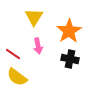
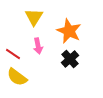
orange star: rotated 15 degrees counterclockwise
black cross: rotated 36 degrees clockwise
